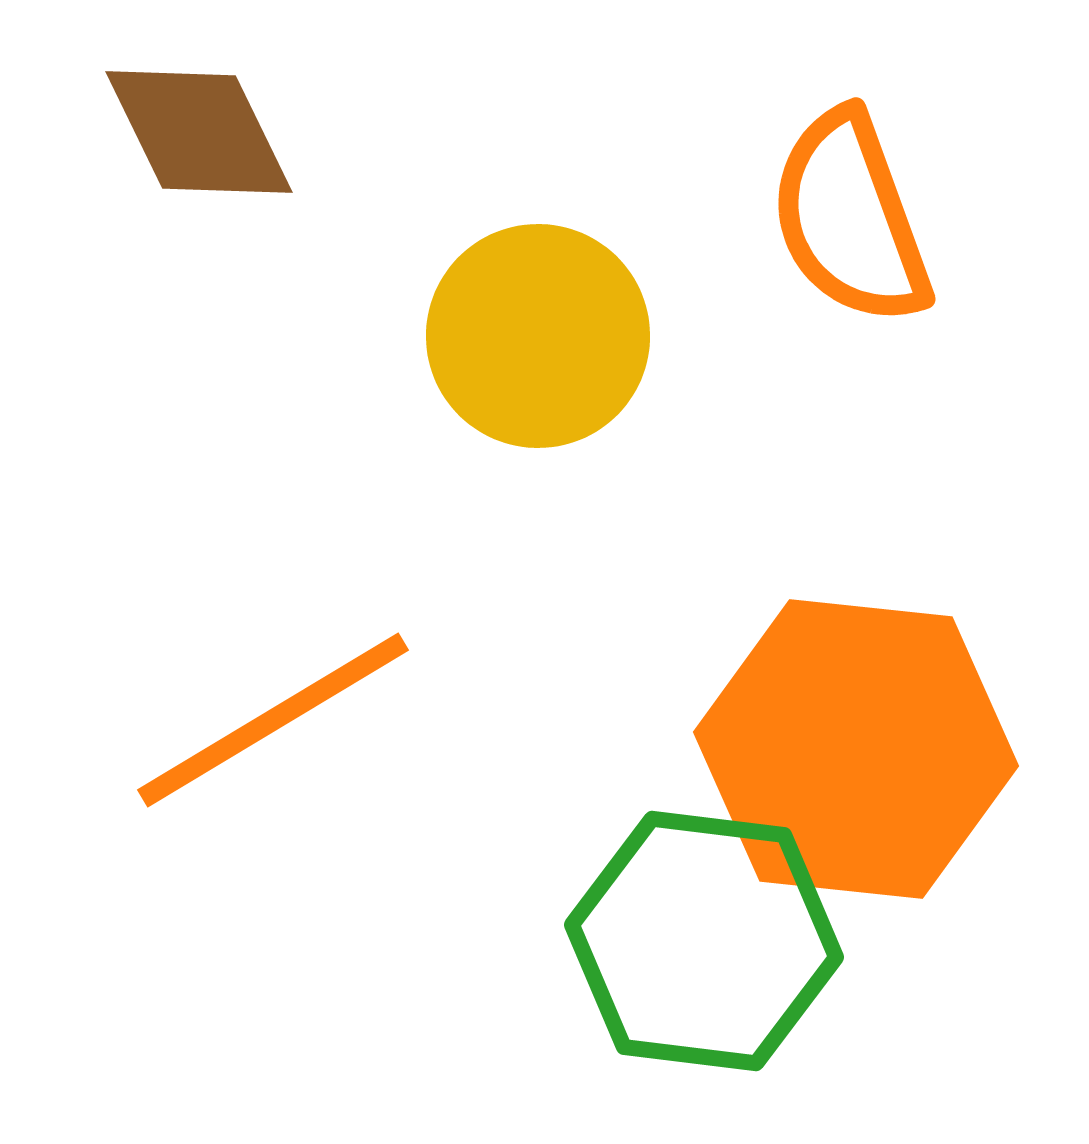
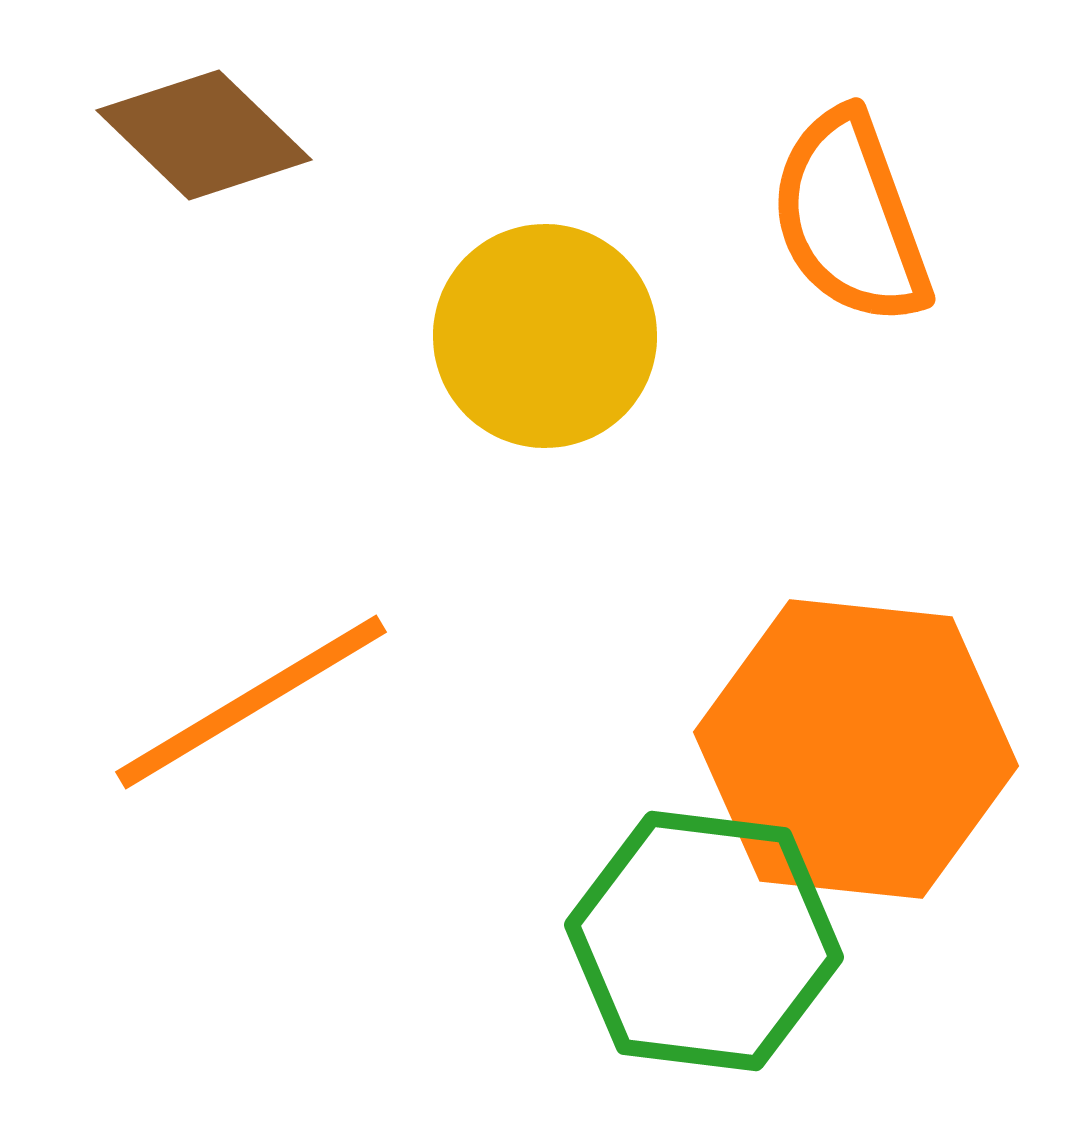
brown diamond: moved 5 px right, 3 px down; rotated 20 degrees counterclockwise
yellow circle: moved 7 px right
orange line: moved 22 px left, 18 px up
